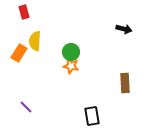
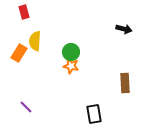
black rectangle: moved 2 px right, 2 px up
